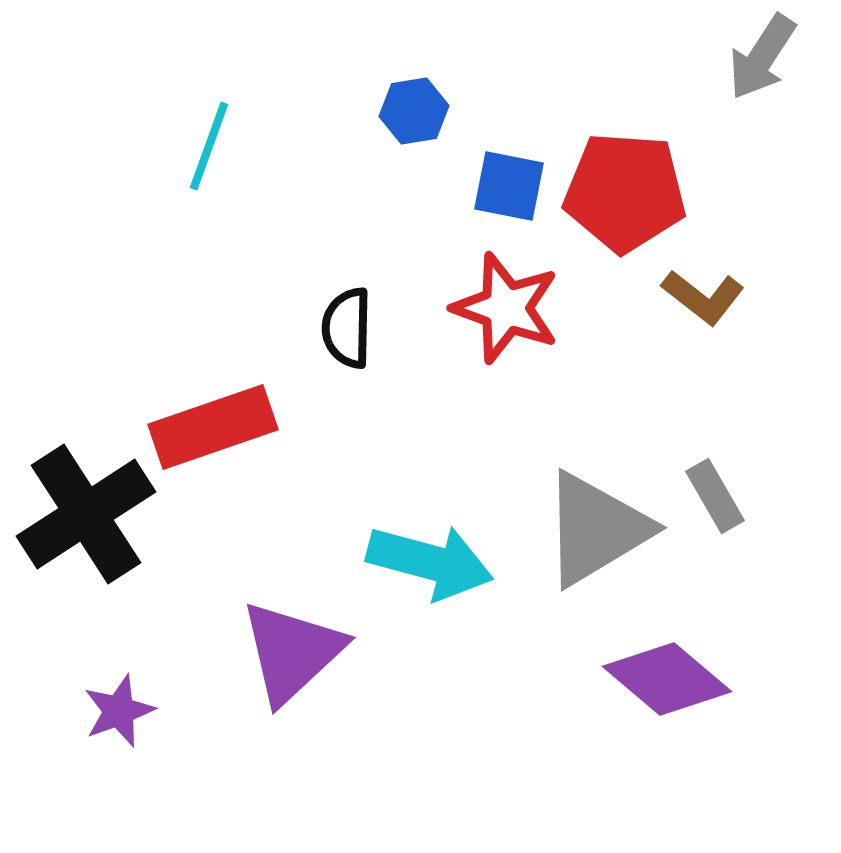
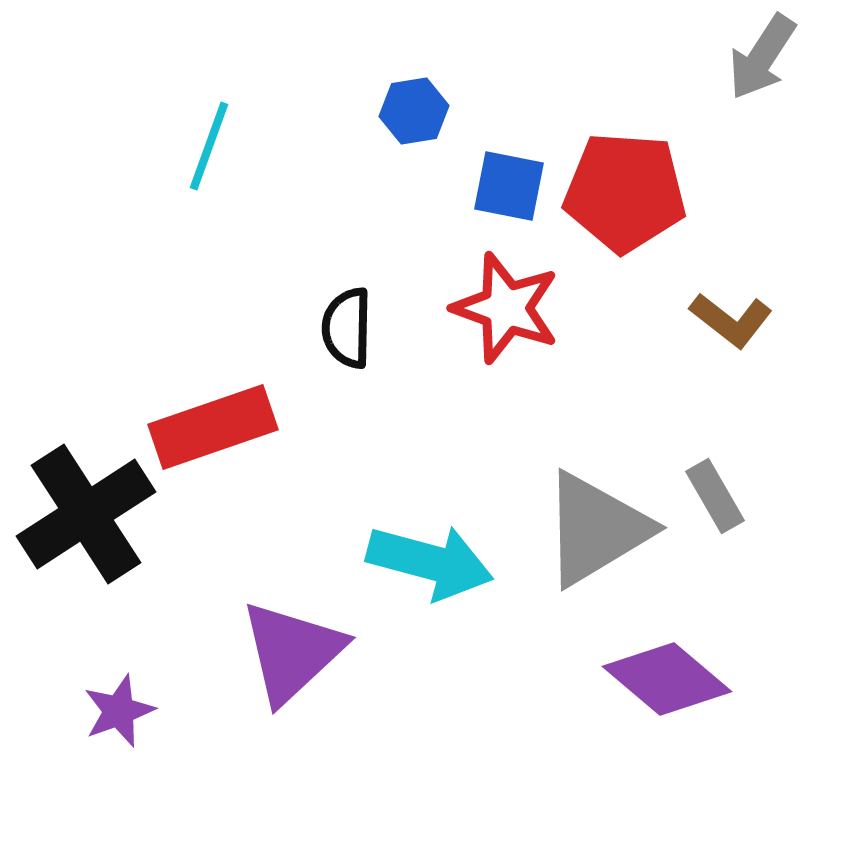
brown L-shape: moved 28 px right, 23 px down
